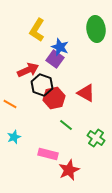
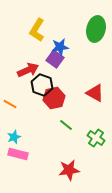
green ellipse: rotated 20 degrees clockwise
blue star: rotated 30 degrees counterclockwise
red triangle: moved 9 px right
pink rectangle: moved 30 px left
red star: rotated 15 degrees clockwise
